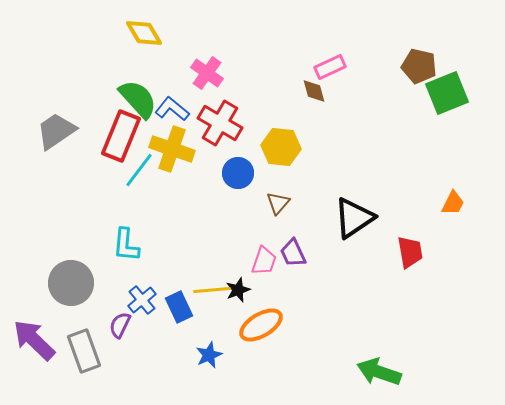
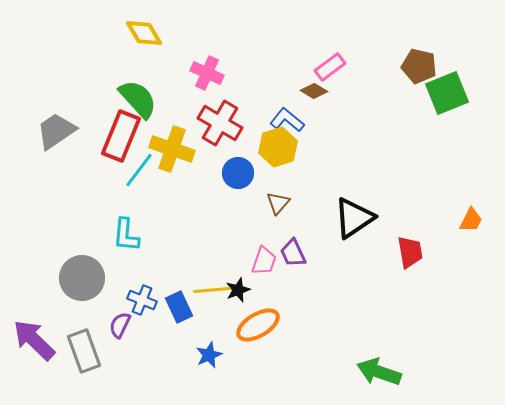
pink rectangle: rotated 12 degrees counterclockwise
pink cross: rotated 12 degrees counterclockwise
brown diamond: rotated 44 degrees counterclockwise
blue L-shape: moved 115 px right, 11 px down
yellow hexagon: moved 3 px left; rotated 24 degrees counterclockwise
orange trapezoid: moved 18 px right, 17 px down
cyan L-shape: moved 10 px up
gray circle: moved 11 px right, 5 px up
blue cross: rotated 28 degrees counterclockwise
orange ellipse: moved 3 px left
